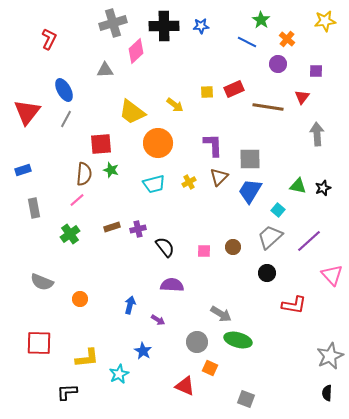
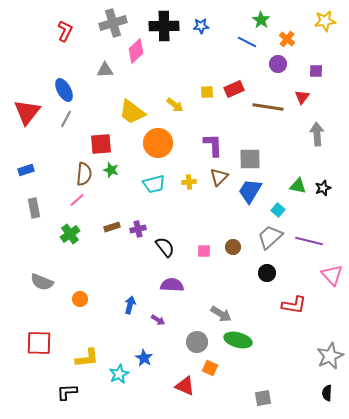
red L-shape at (49, 39): moved 16 px right, 8 px up
blue rectangle at (23, 170): moved 3 px right
yellow cross at (189, 182): rotated 24 degrees clockwise
purple line at (309, 241): rotated 56 degrees clockwise
blue star at (143, 351): moved 1 px right, 7 px down
gray square at (246, 399): moved 17 px right, 1 px up; rotated 30 degrees counterclockwise
